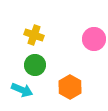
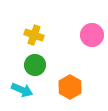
pink circle: moved 2 px left, 4 px up
